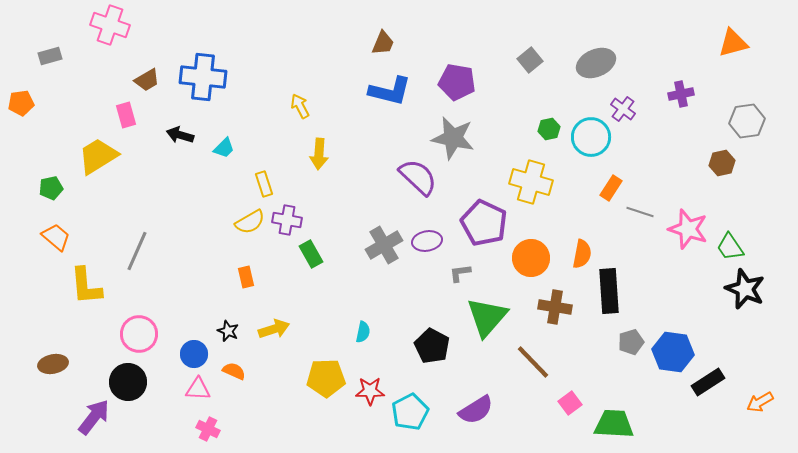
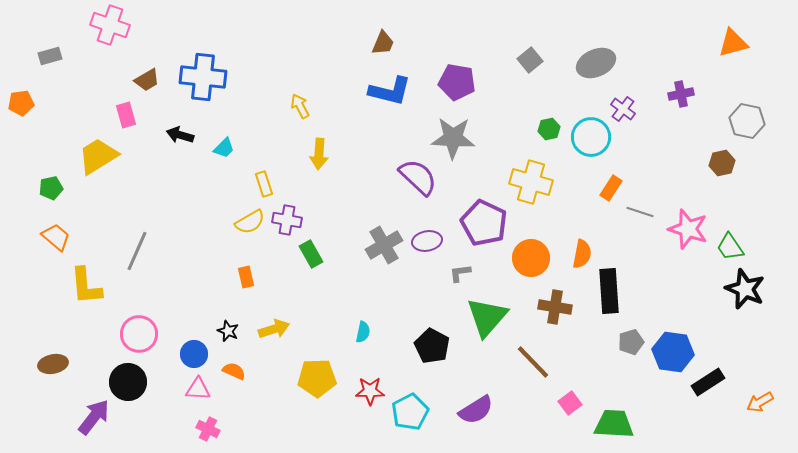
gray hexagon at (747, 121): rotated 20 degrees clockwise
gray star at (453, 138): rotated 9 degrees counterclockwise
yellow pentagon at (326, 378): moved 9 px left
